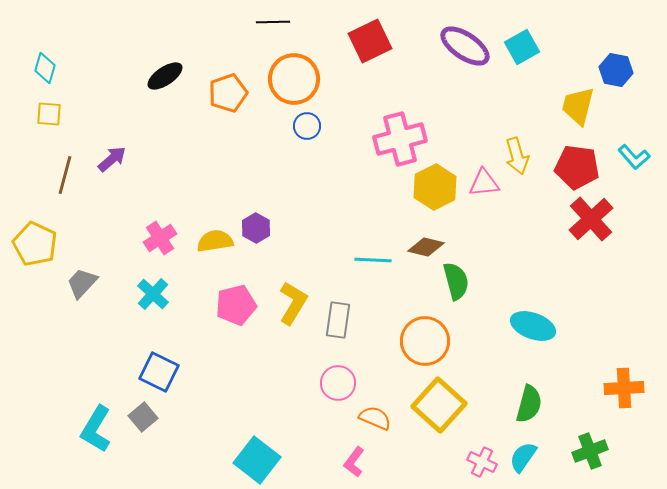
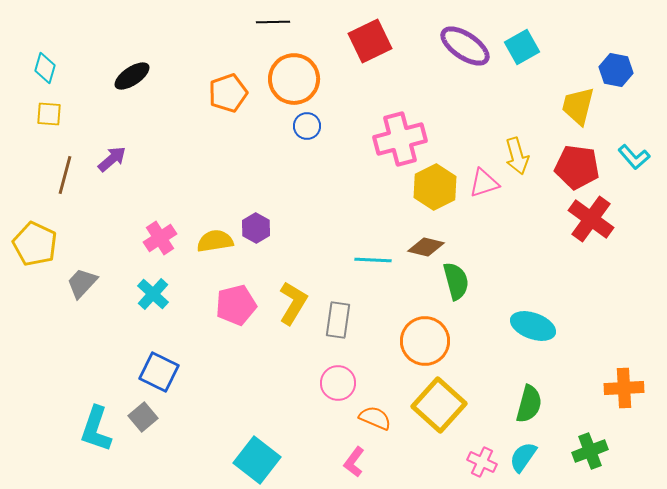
black ellipse at (165, 76): moved 33 px left
pink triangle at (484, 183): rotated 12 degrees counterclockwise
red cross at (591, 219): rotated 12 degrees counterclockwise
cyan L-shape at (96, 429): rotated 12 degrees counterclockwise
